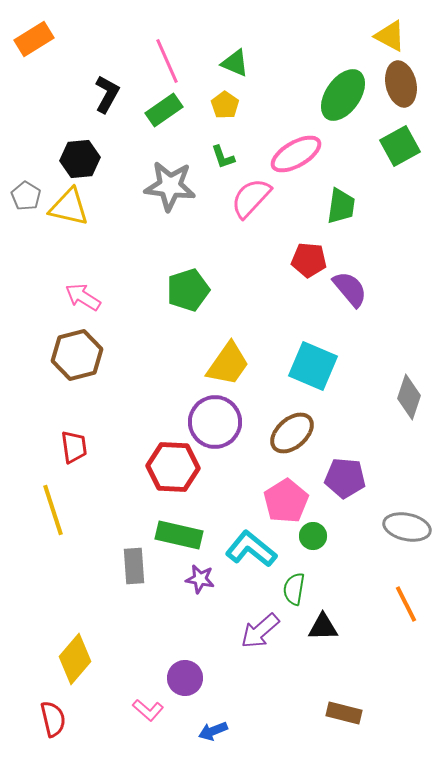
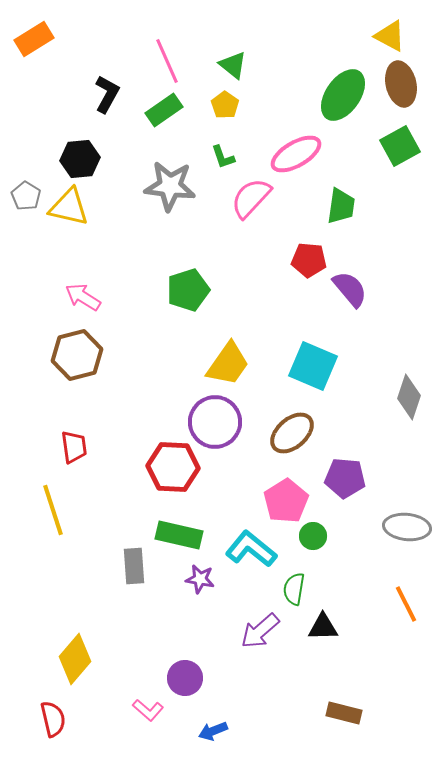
green triangle at (235, 63): moved 2 px left, 2 px down; rotated 16 degrees clockwise
gray ellipse at (407, 527): rotated 6 degrees counterclockwise
